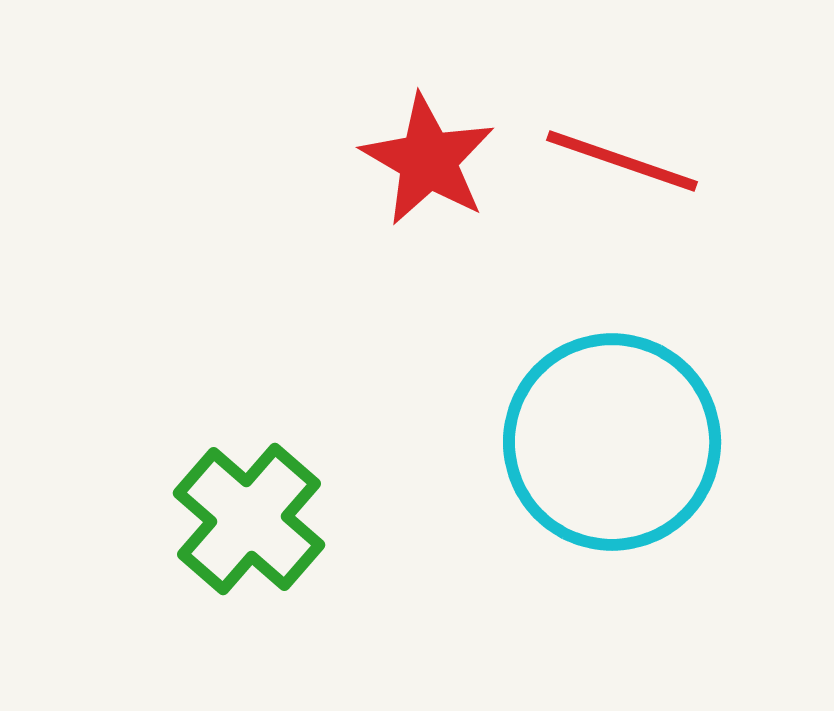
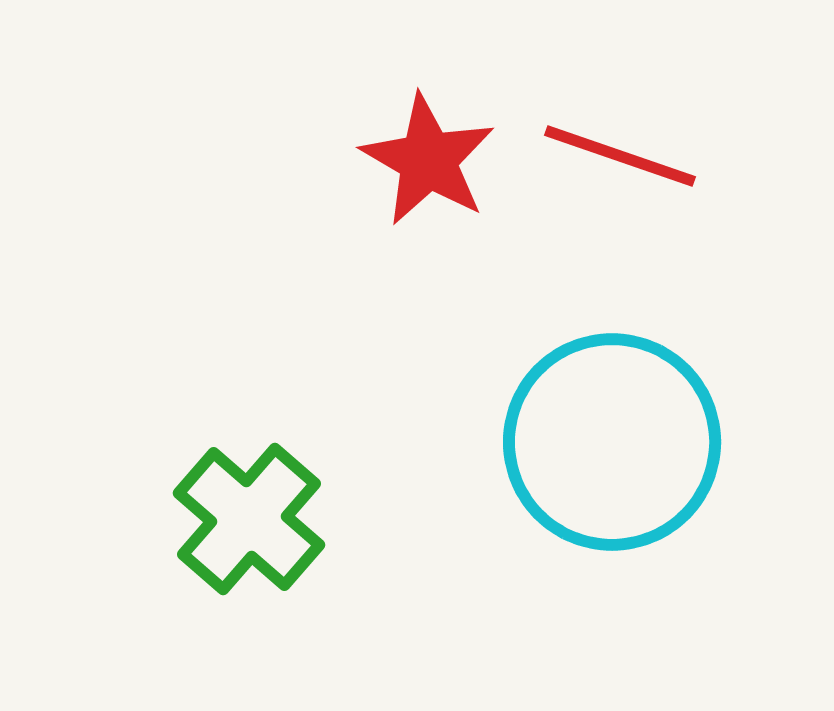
red line: moved 2 px left, 5 px up
